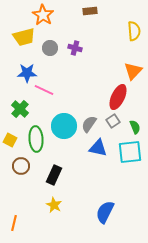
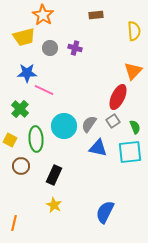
brown rectangle: moved 6 px right, 4 px down
